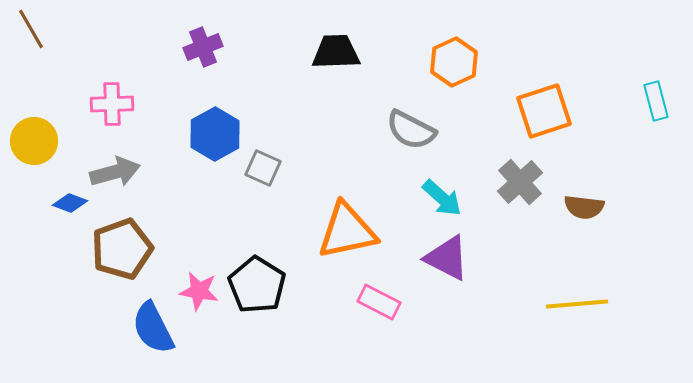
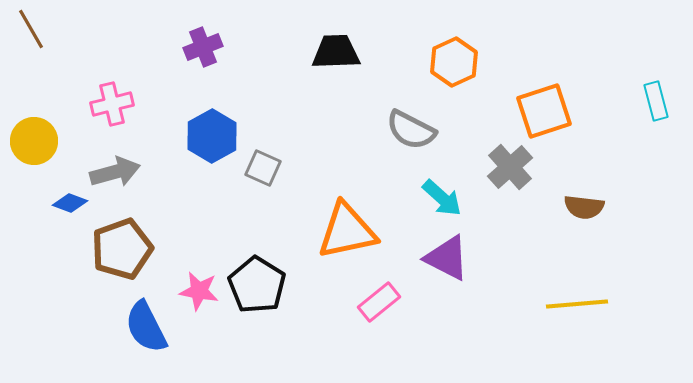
pink cross: rotated 12 degrees counterclockwise
blue hexagon: moved 3 px left, 2 px down
gray cross: moved 10 px left, 15 px up
pink rectangle: rotated 66 degrees counterclockwise
blue semicircle: moved 7 px left, 1 px up
